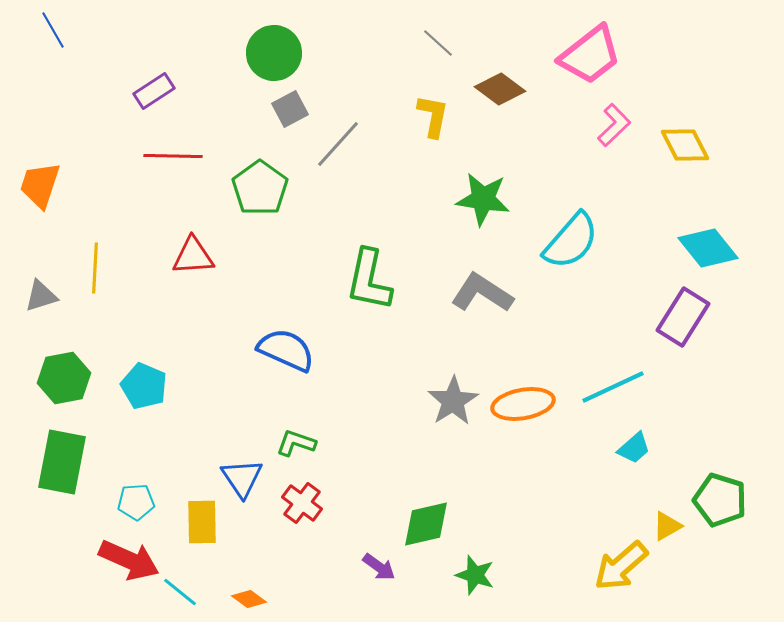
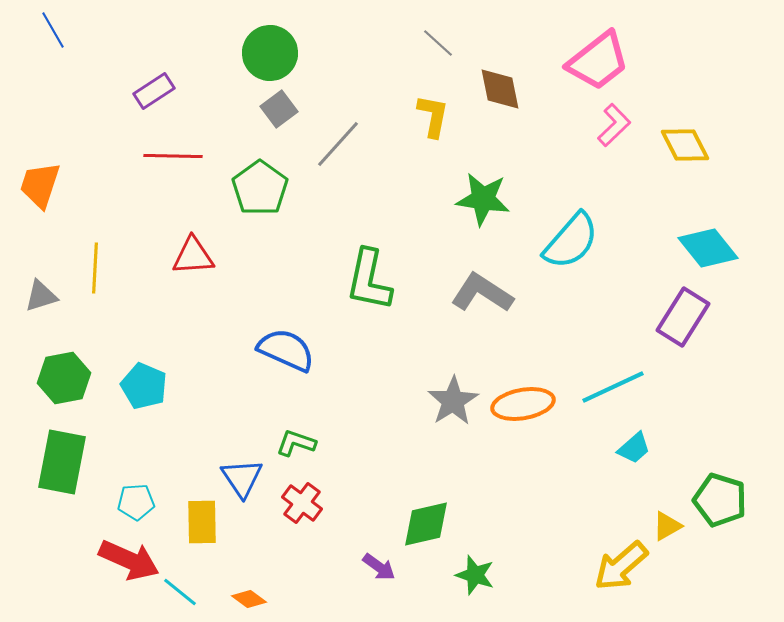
green circle at (274, 53): moved 4 px left
pink trapezoid at (590, 55): moved 8 px right, 6 px down
brown diamond at (500, 89): rotated 42 degrees clockwise
gray square at (290, 109): moved 11 px left; rotated 9 degrees counterclockwise
